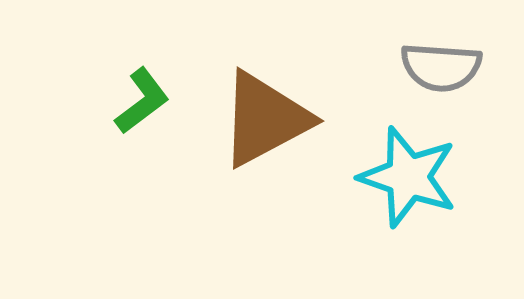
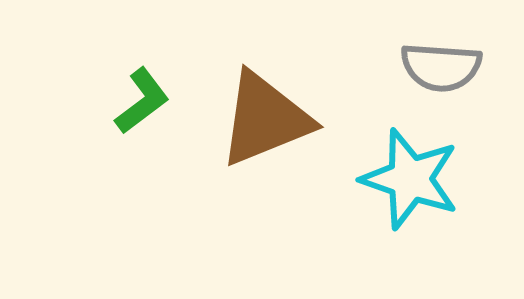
brown triangle: rotated 6 degrees clockwise
cyan star: moved 2 px right, 2 px down
